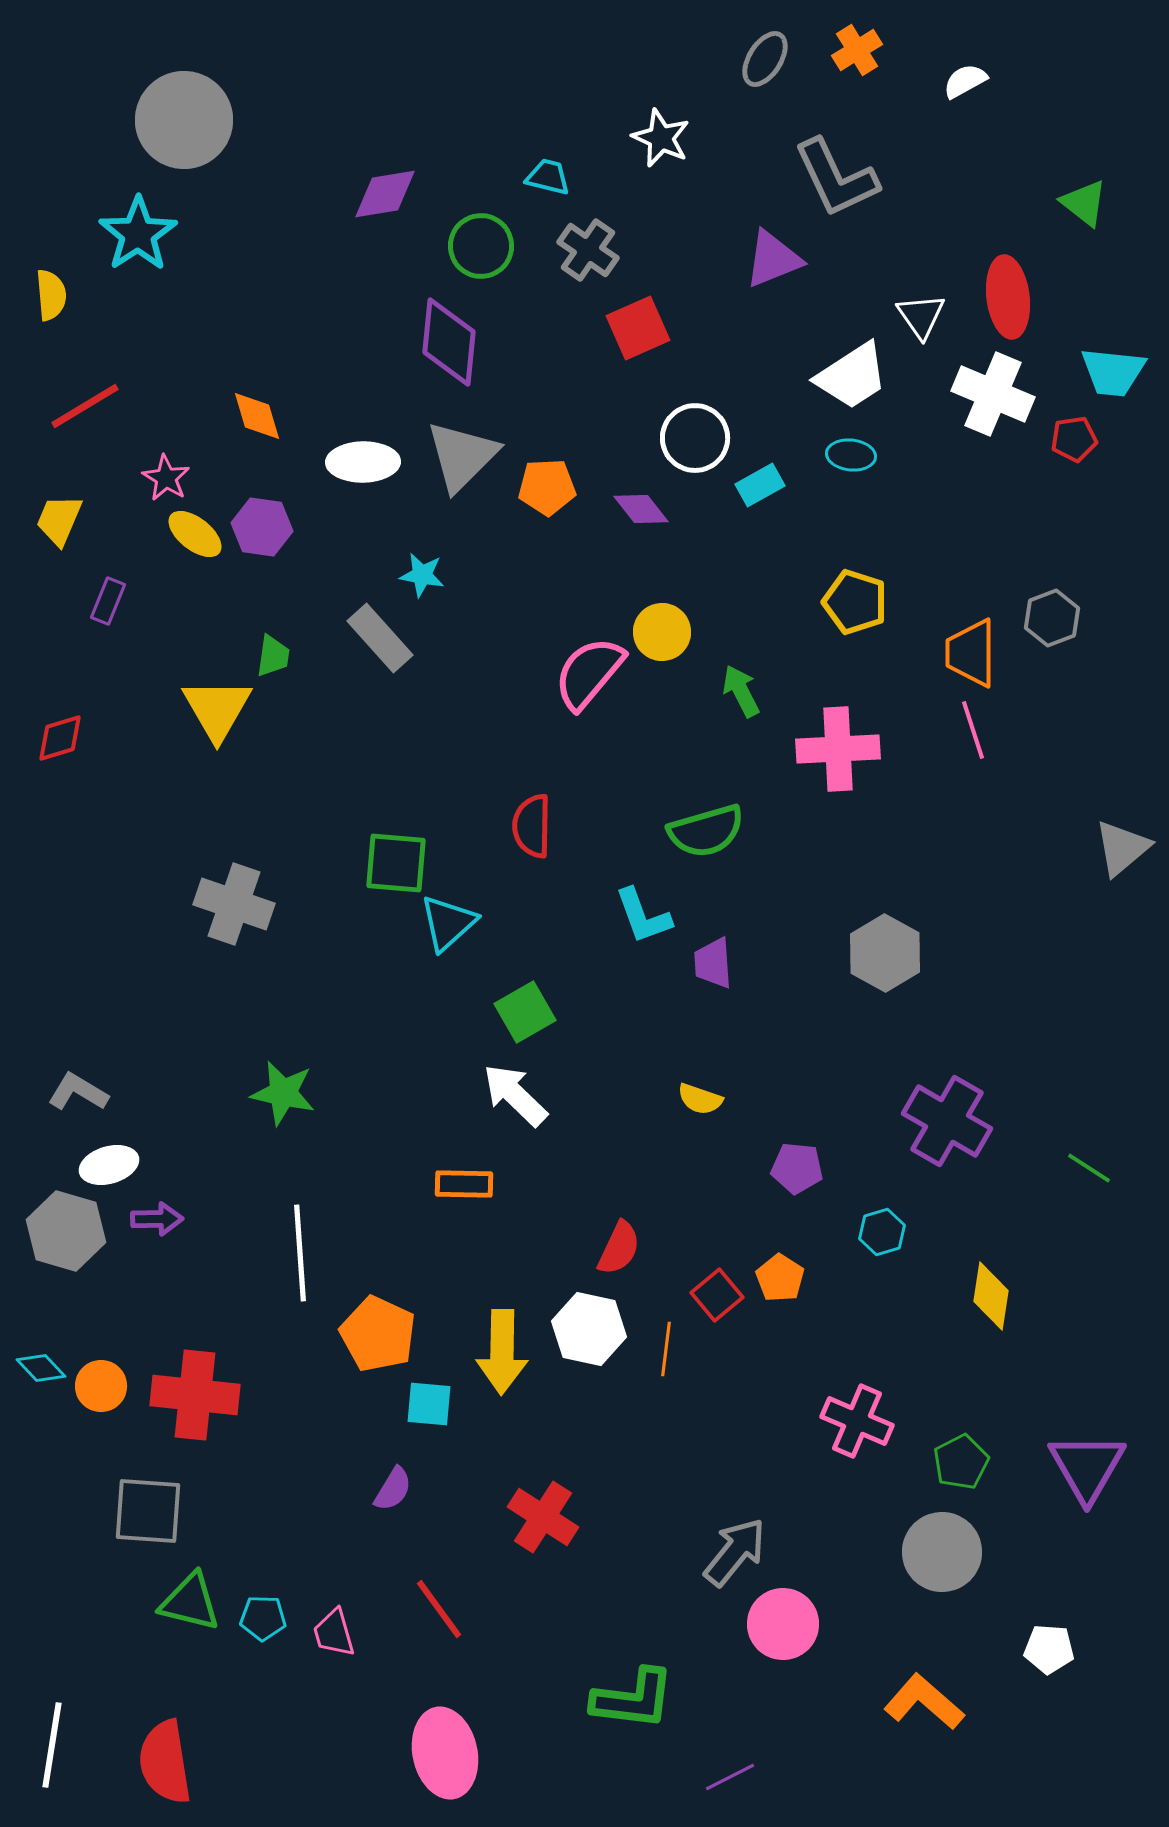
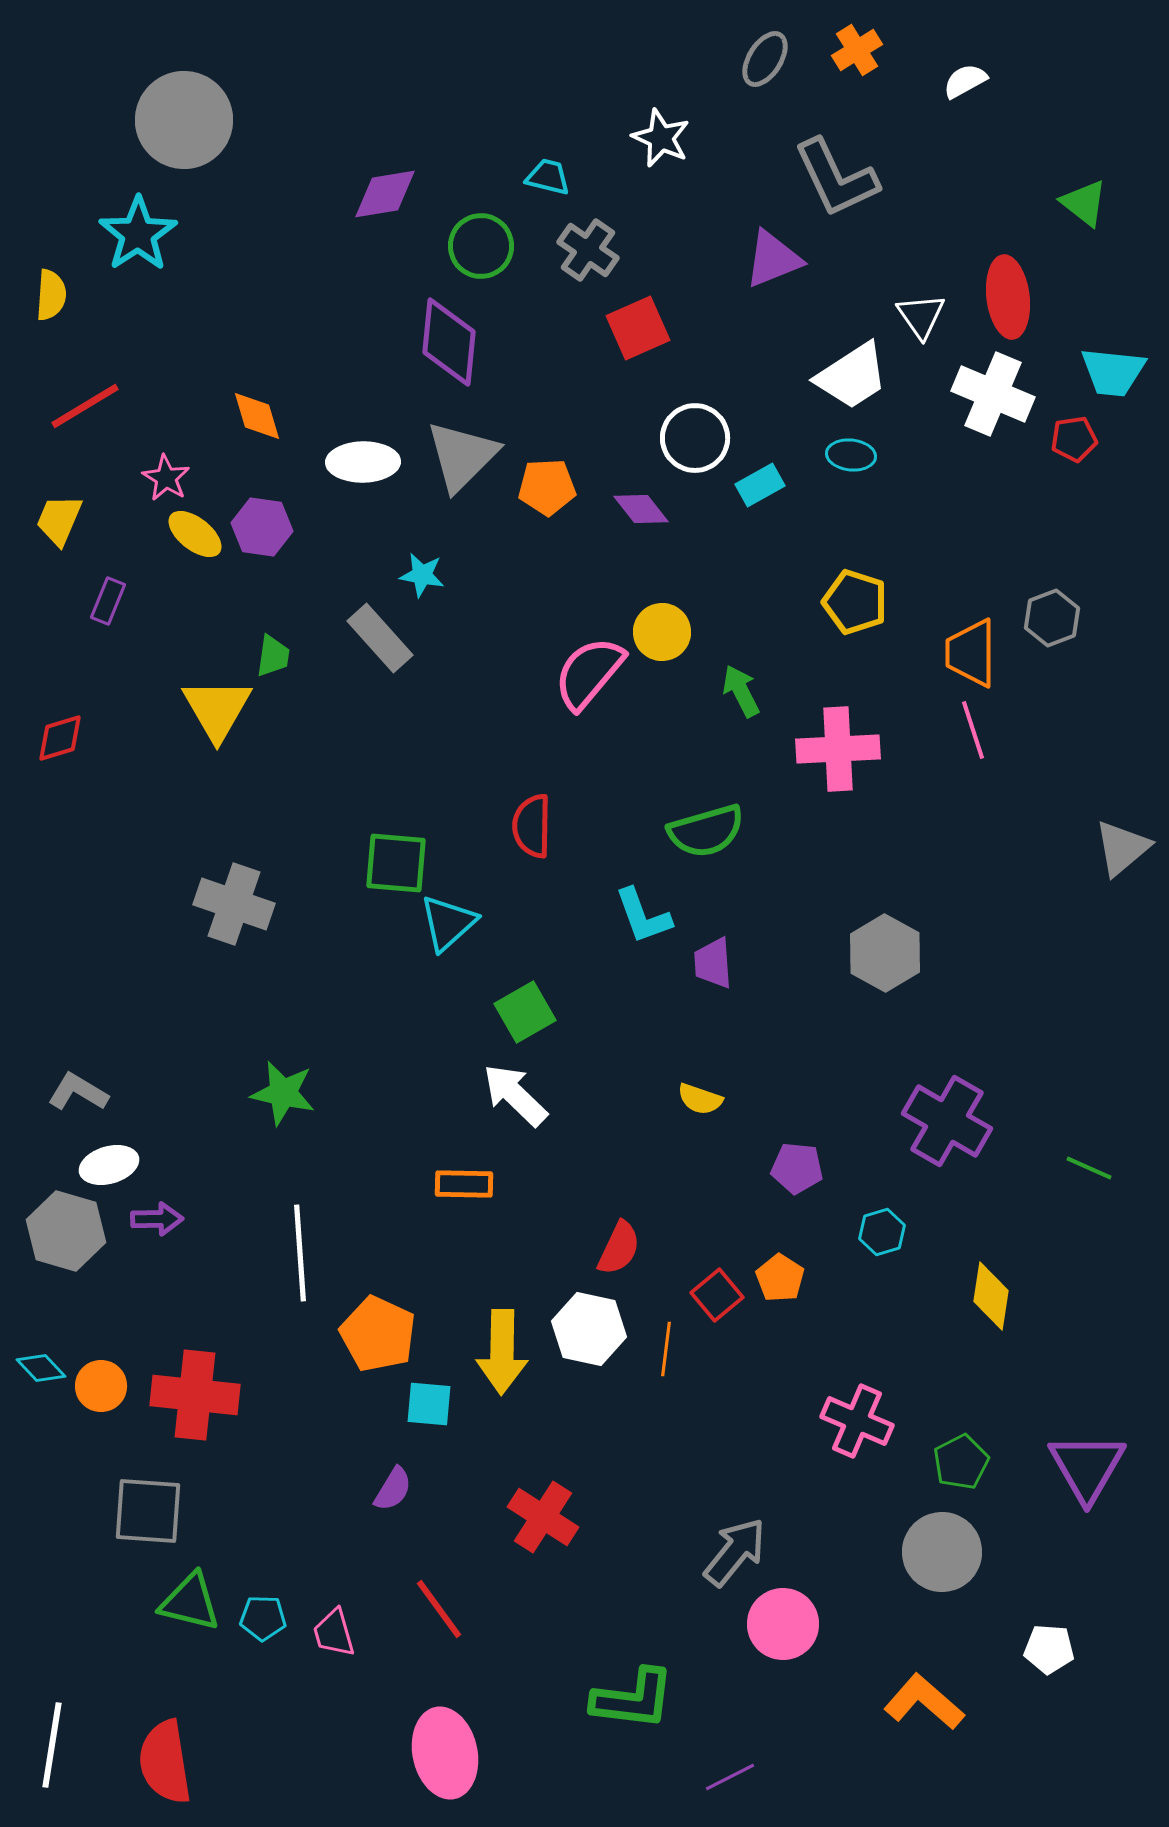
yellow semicircle at (51, 295): rotated 9 degrees clockwise
green line at (1089, 1168): rotated 9 degrees counterclockwise
